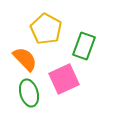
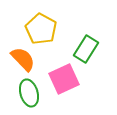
yellow pentagon: moved 5 px left
green rectangle: moved 2 px right, 3 px down; rotated 12 degrees clockwise
orange semicircle: moved 2 px left
